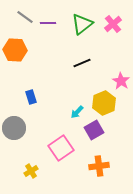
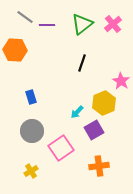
purple line: moved 1 px left, 2 px down
black line: rotated 48 degrees counterclockwise
gray circle: moved 18 px right, 3 px down
